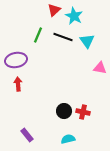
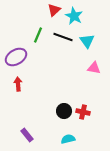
purple ellipse: moved 3 px up; rotated 20 degrees counterclockwise
pink triangle: moved 6 px left
